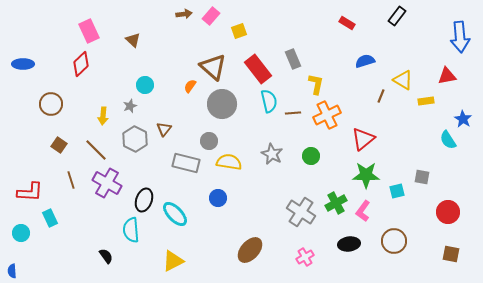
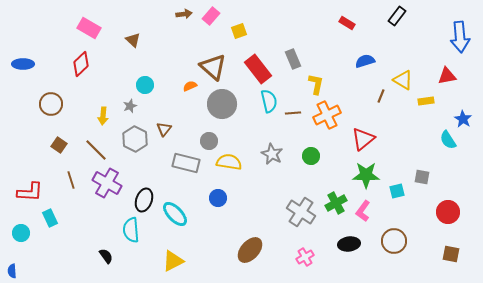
pink rectangle at (89, 31): moved 3 px up; rotated 35 degrees counterclockwise
orange semicircle at (190, 86): rotated 32 degrees clockwise
